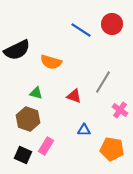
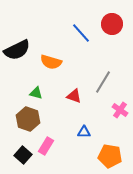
blue line: moved 3 px down; rotated 15 degrees clockwise
blue triangle: moved 2 px down
orange pentagon: moved 2 px left, 7 px down
black square: rotated 18 degrees clockwise
